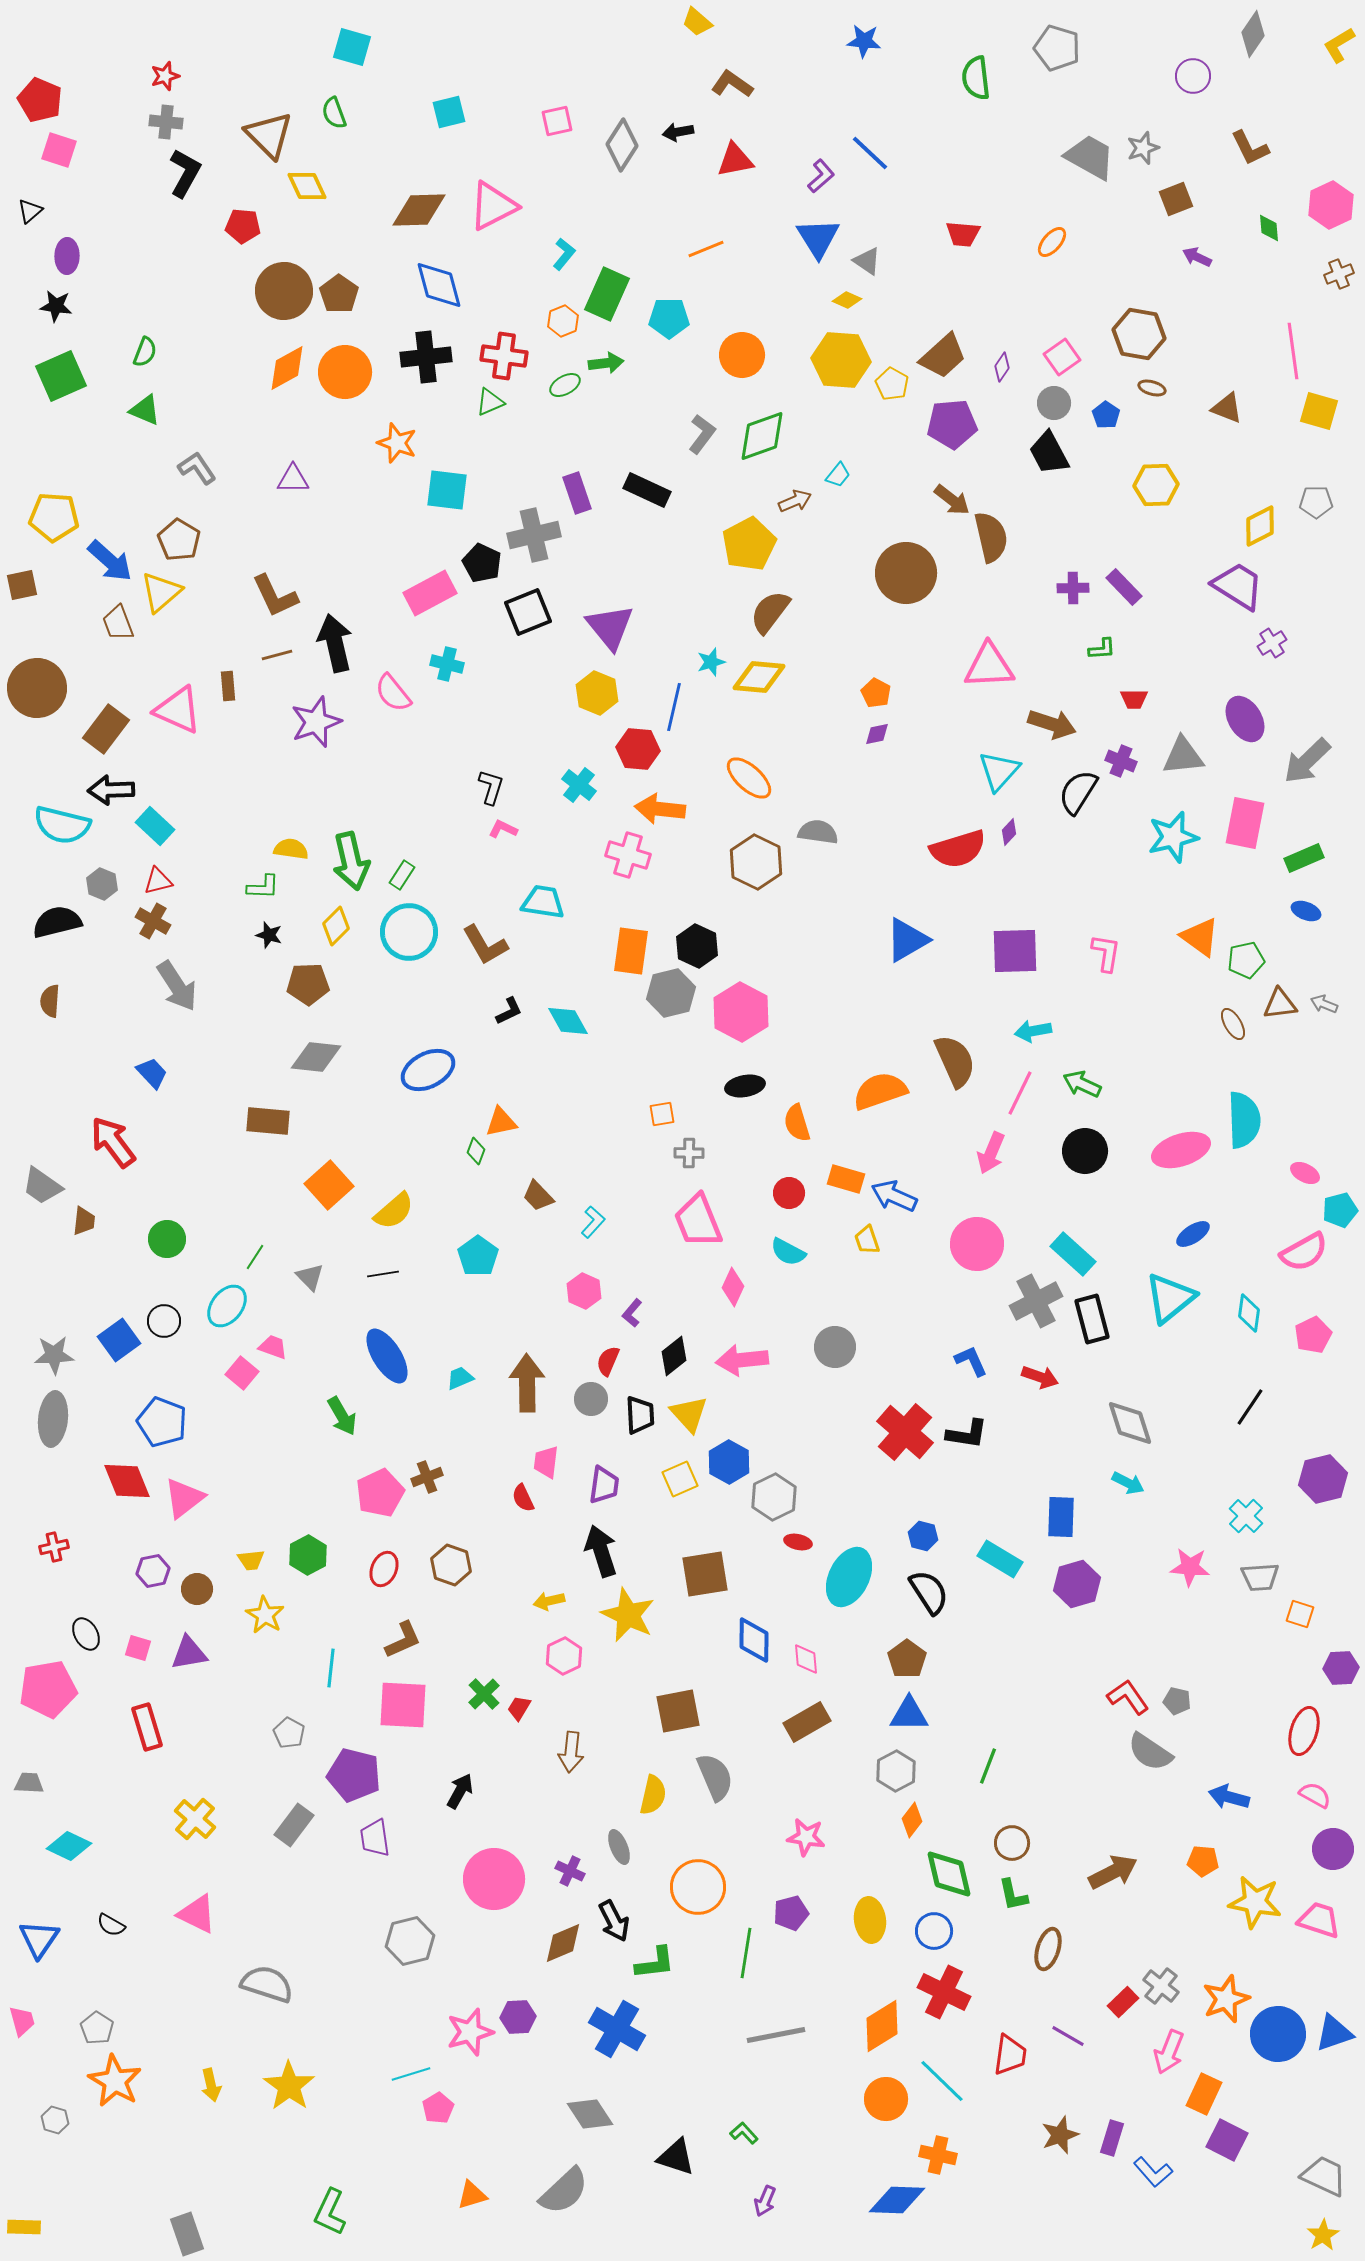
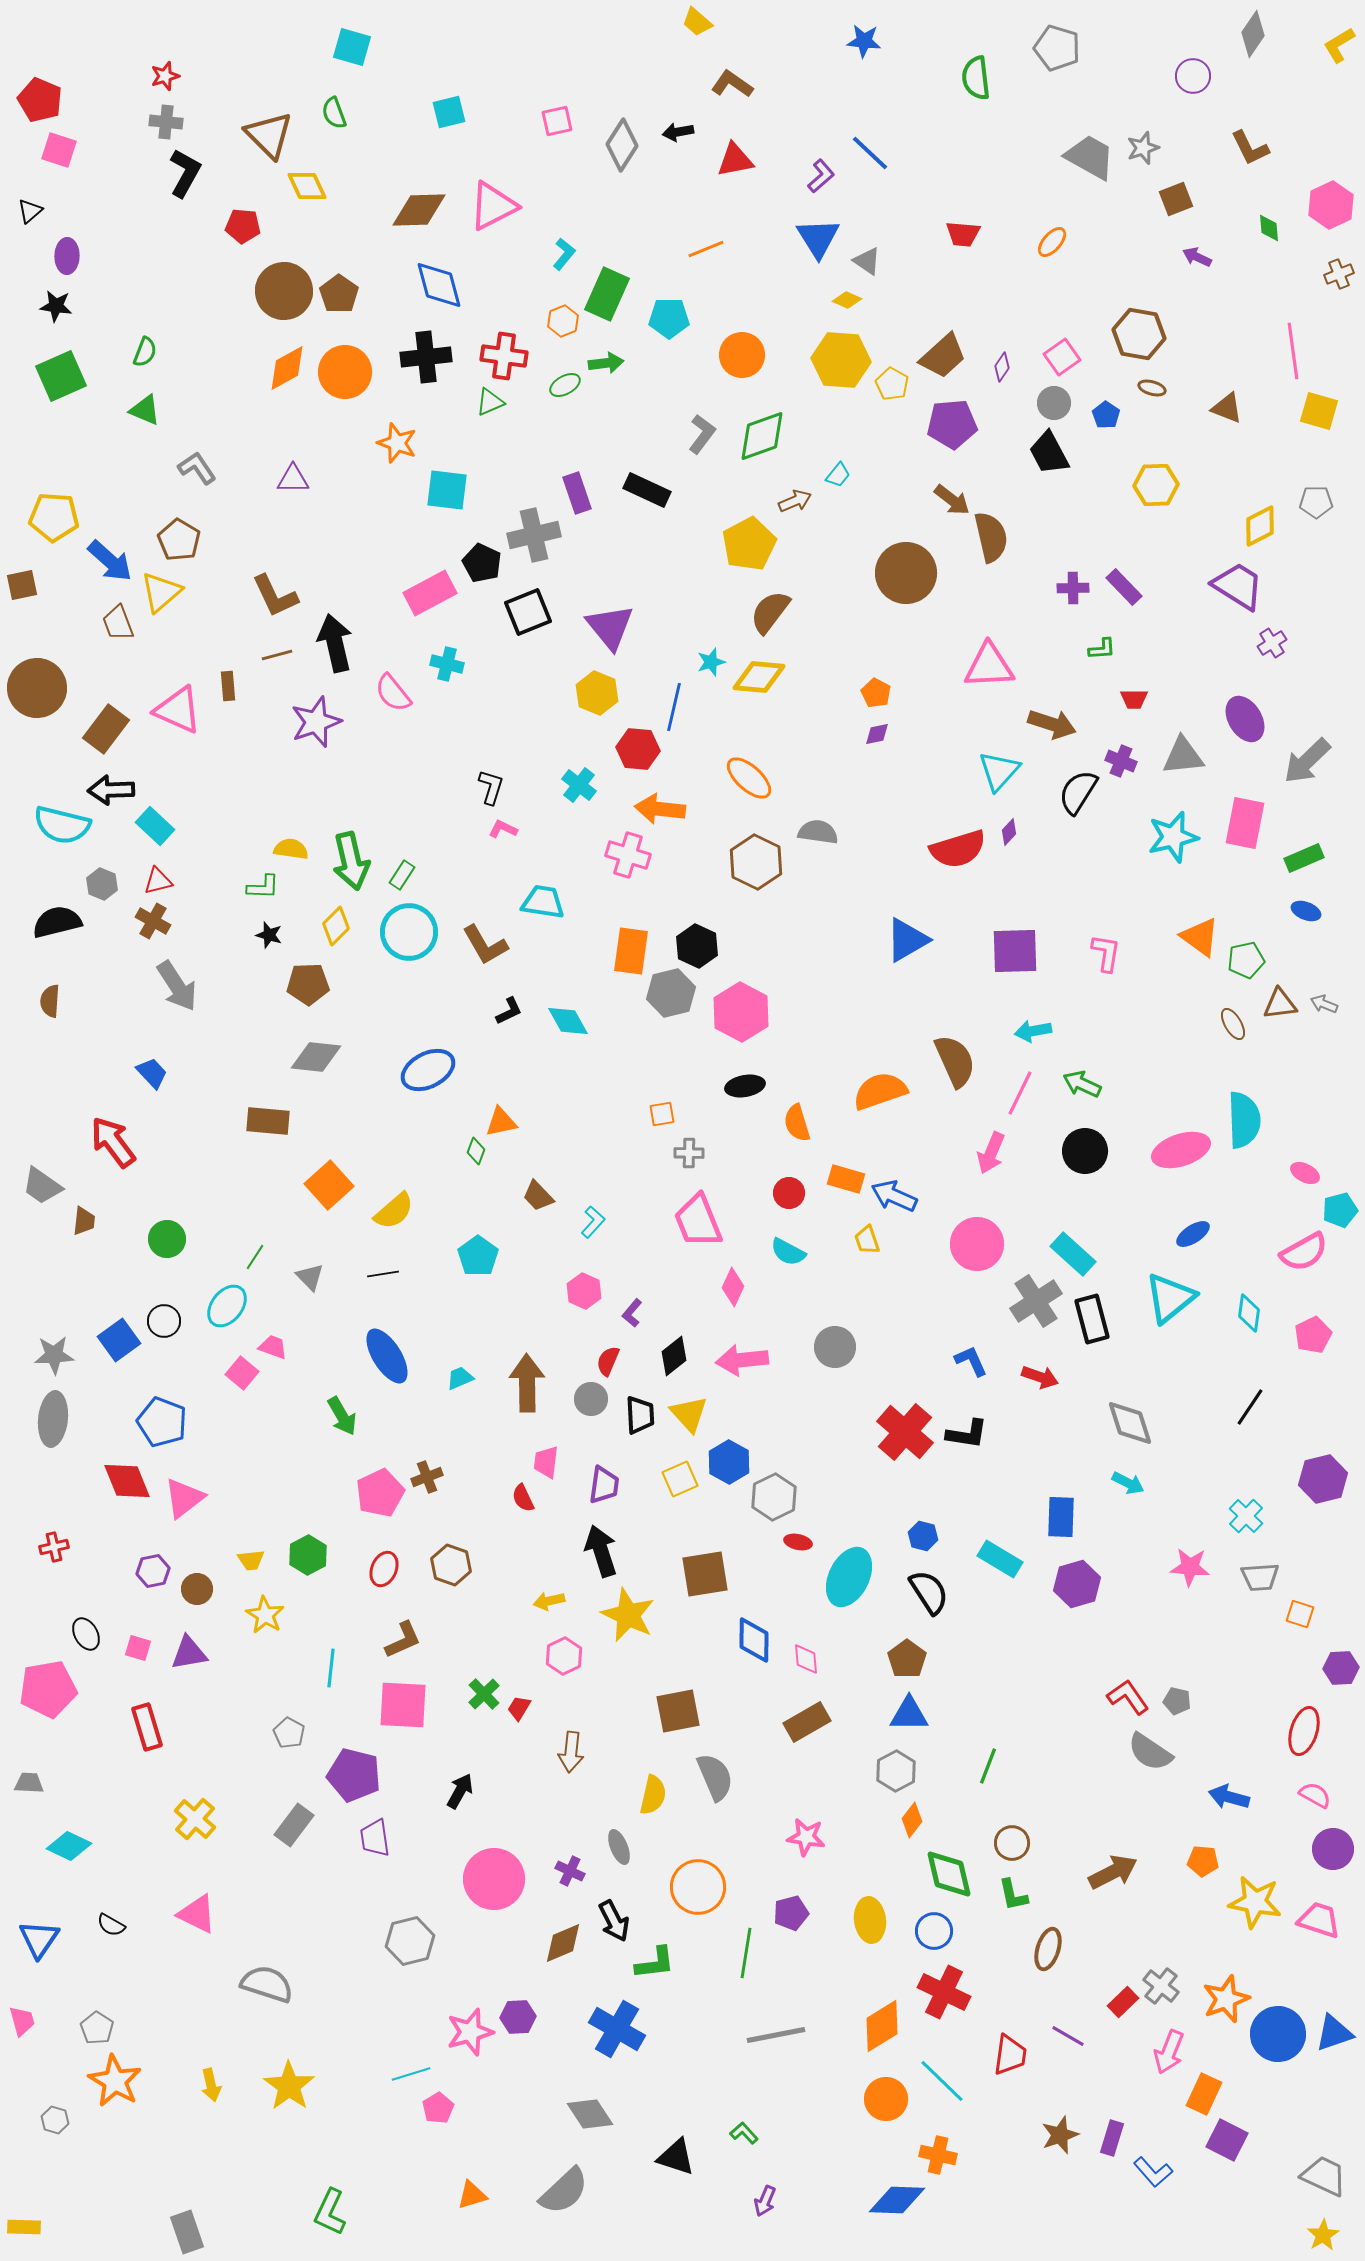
gray cross at (1036, 1301): rotated 6 degrees counterclockwise
gray rectangle at (187, 2234): moved 2 px up
